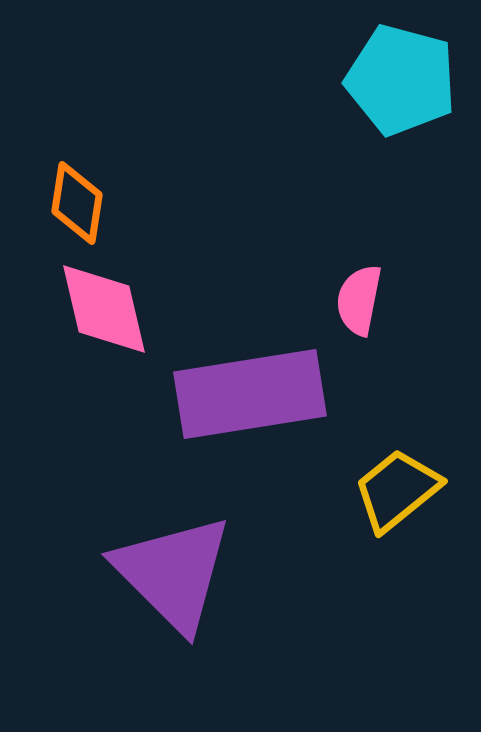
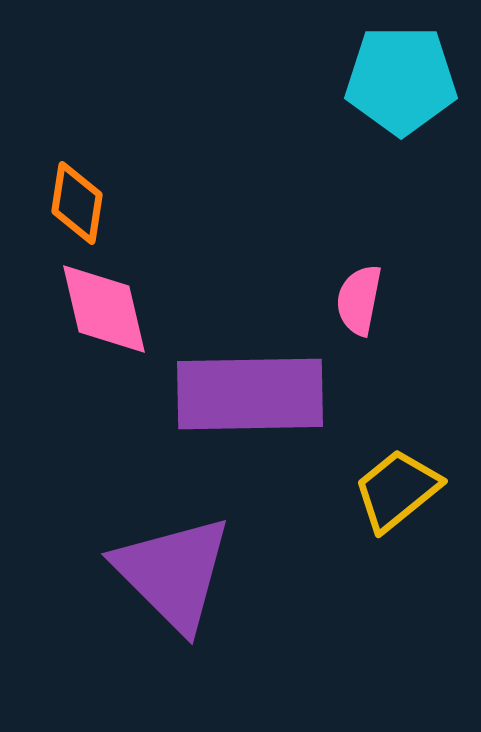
cyan pentagon: rotated 15 degrees counterclockwise
purple rectangle: rotated 8 degrees clockwise
